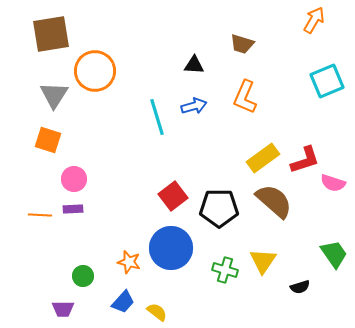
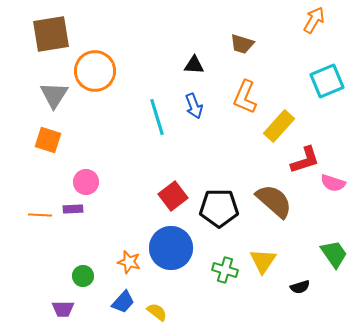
blue arrow: rotated 85 degrees clockwise
yellow rectangle: moved 16 px right, 32 px up; rotated 12 degrees counterclockwise
pink circle: moved 12 px right, 3 px down
